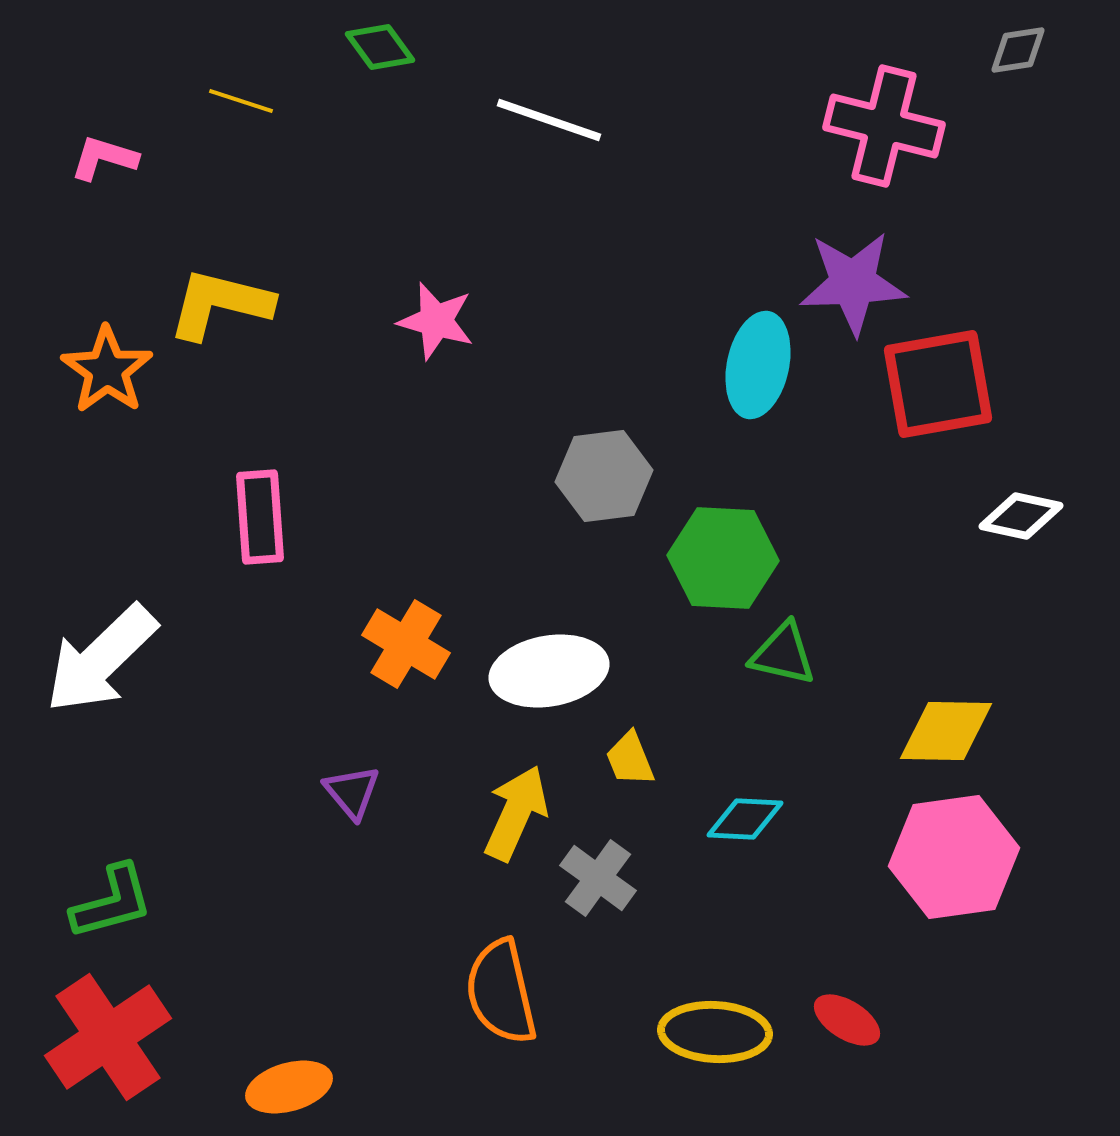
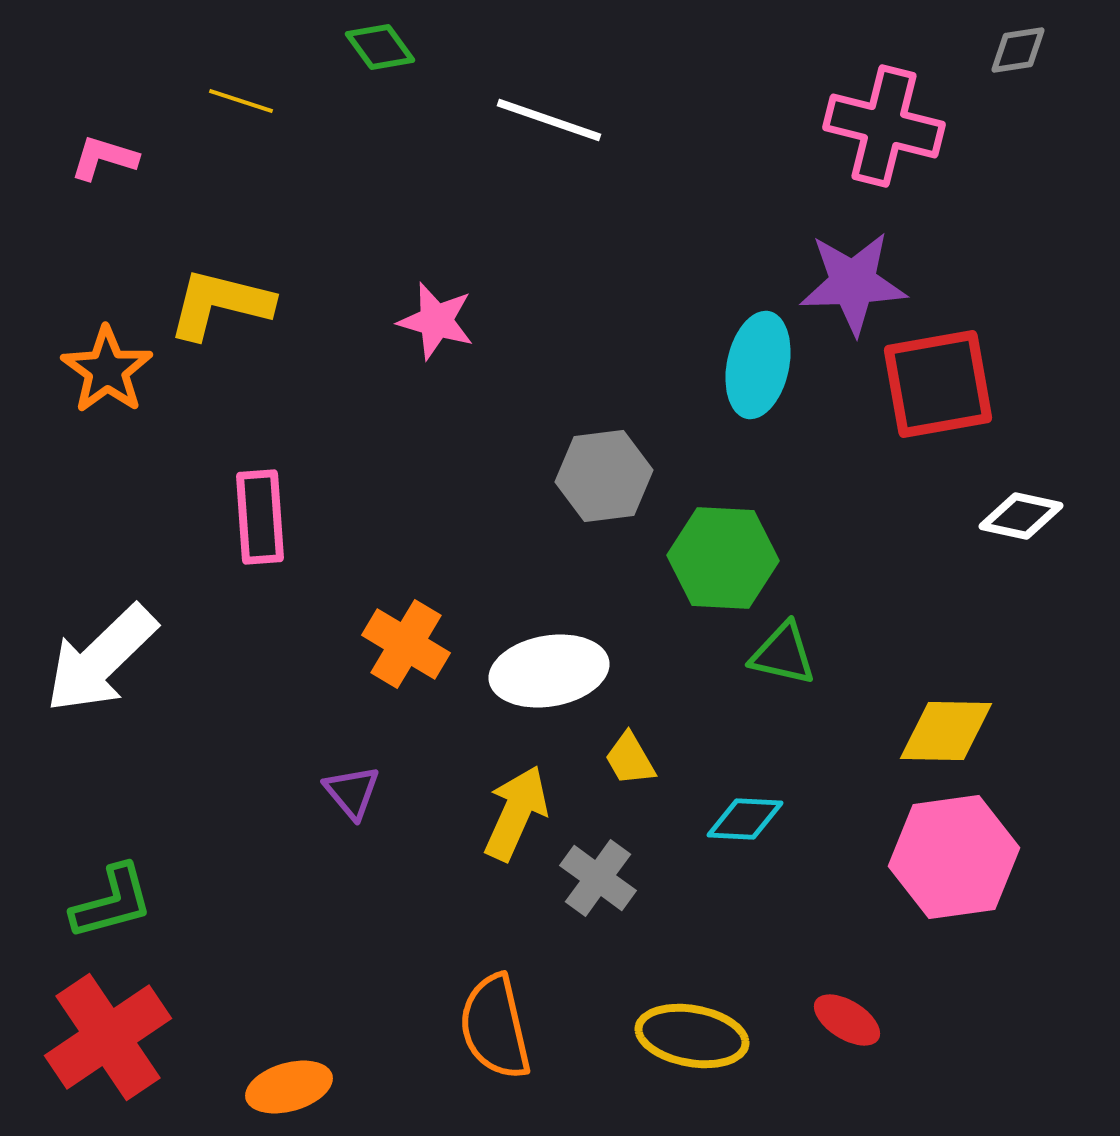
yellow trapezoid: rotated 8 degrees counterclockwise
orange semicircle: moved 6 px left, 35 px down
yellow ellipse: moved 23 px left, 4 px down; rotated 7 degrees clockwise
